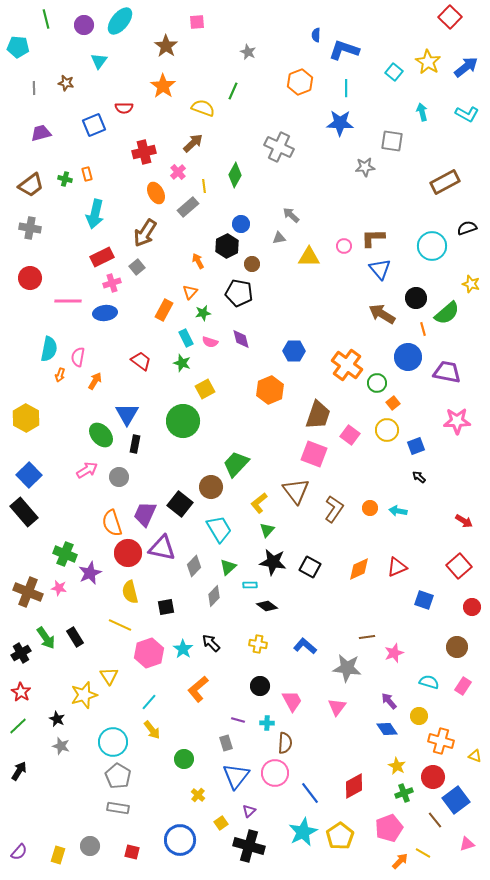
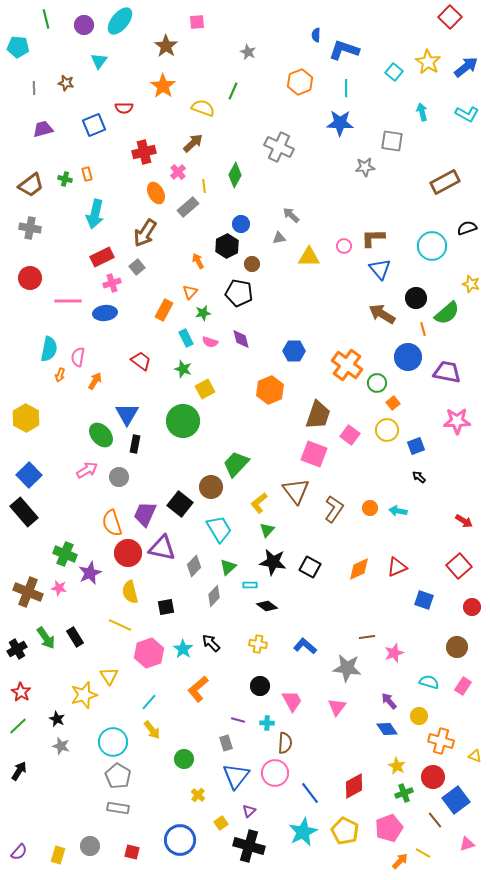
purple trapezoid at (41, 133): moved 2 px right, 4 px up
green star at (182, 363): moved 1 px right, 6 px down
black cross at (21, 653): moved 4 px left, 4 px up
yellow pentagon at (340, 836): moved 5 px right, 5 px up; rotated 12 degrees counterclockwise
